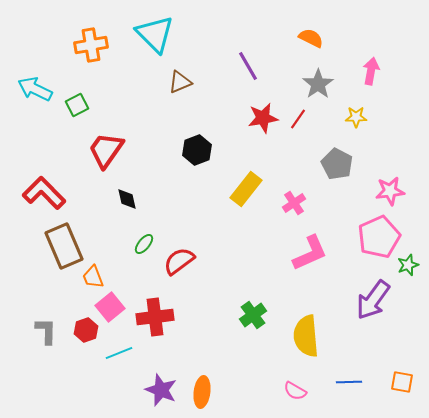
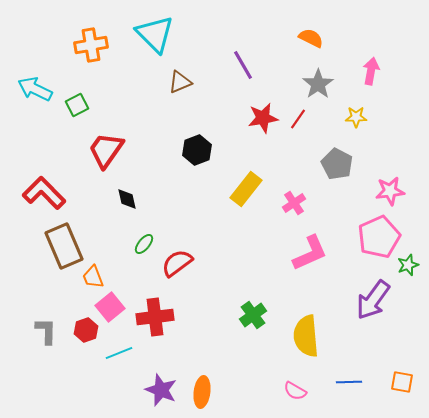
purple line: moved 5 px left, 1 px up
red semicircle: moved 2 px left, 2 px down
